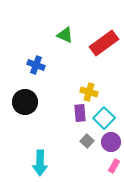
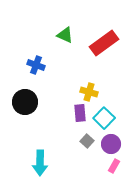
purple circle: moved 2 px down
